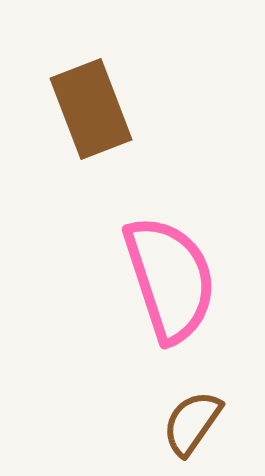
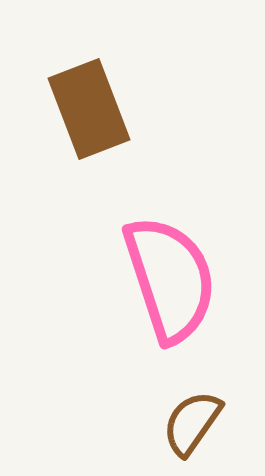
brown rectangle: moved 2 px left
